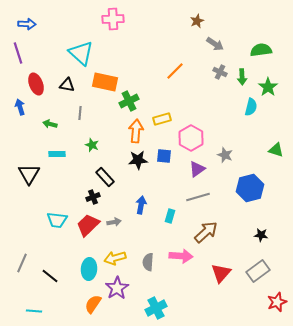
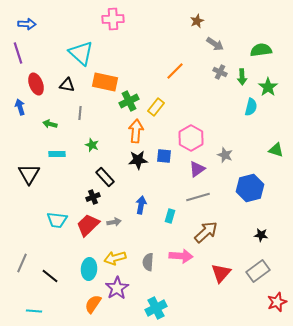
yellow rectangle at (162, 119): moved 6 px left, 12 px up; rotated 36 degrees counterclockwise
